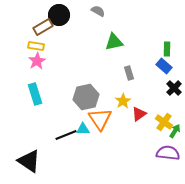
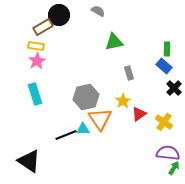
green arrow: moved 1 px left, 37 px down
